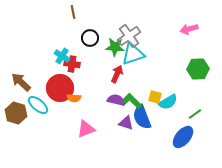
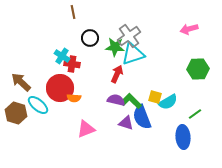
blue ellipse: rotated 45 degrees counterclockwise
